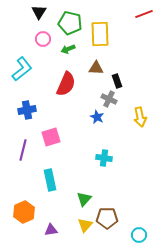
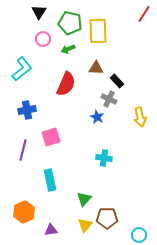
red line: rotated 36 degrees counterclockwise
yellow rectangle: moved 2 px left, 3 px up
black rectangle: rotated 24 degrees counterclockwise
